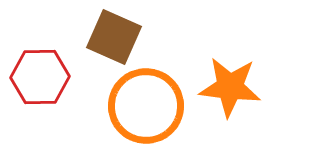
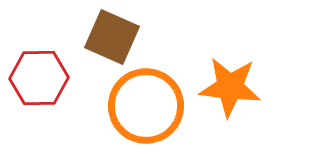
brown square: moved 2 px left
red hexagon: moved 1 px left, 1 px down
